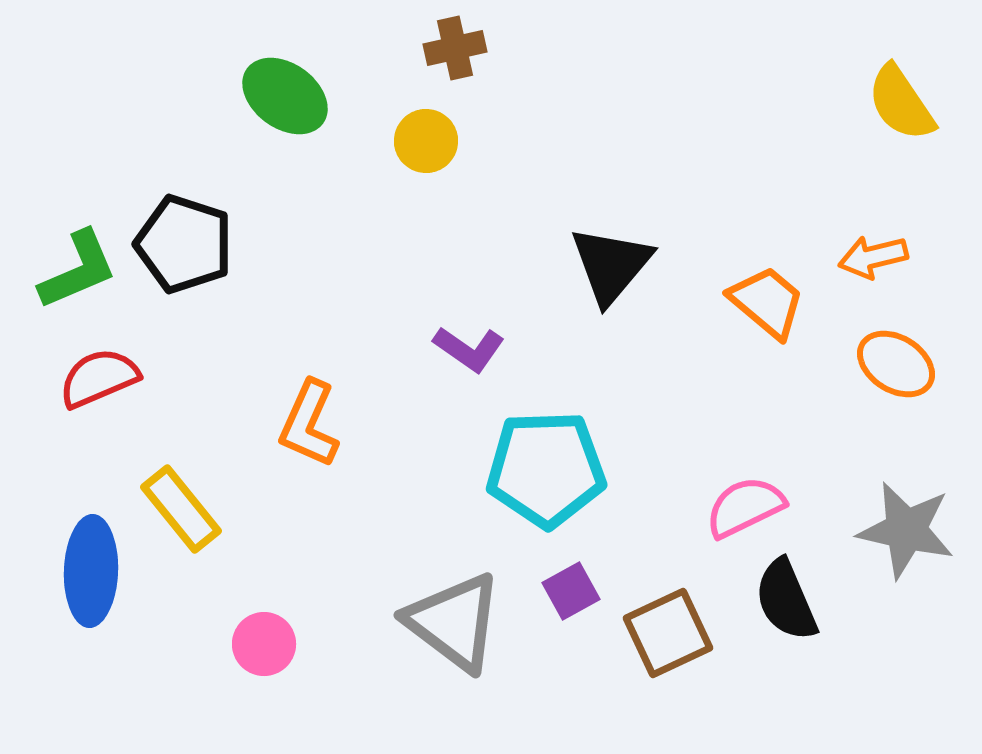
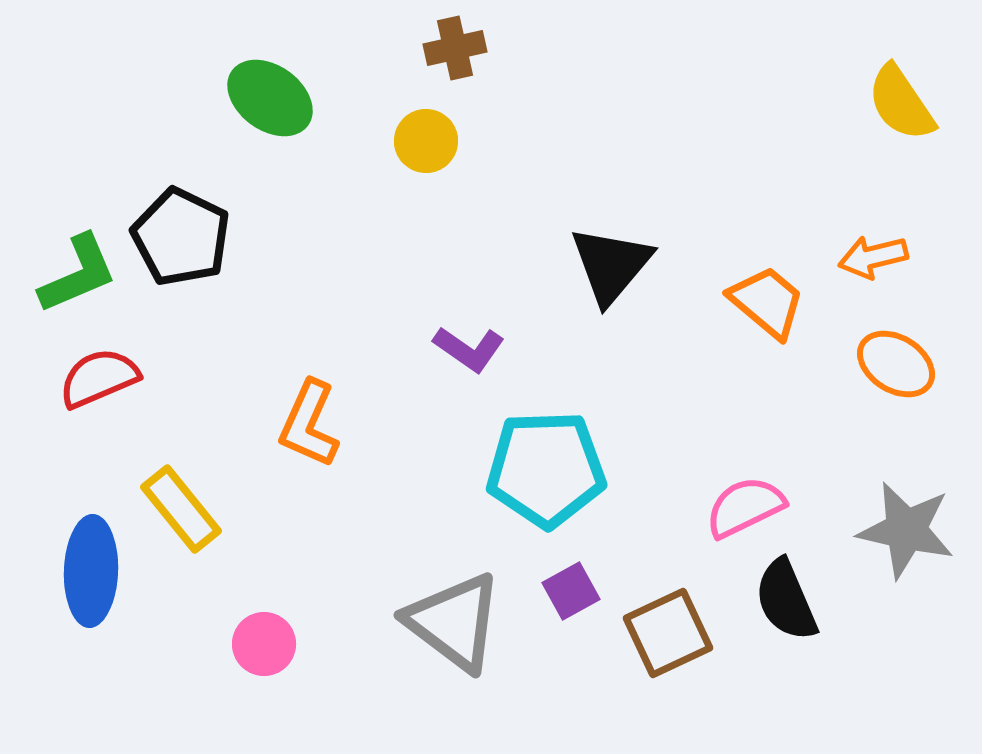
green ellipse: moved 15 px left, 2 px down
black pentagon: moved 3 px left, 7 px up; rotated 8 degrees clockwise
green L-shape: moved 4 px down
